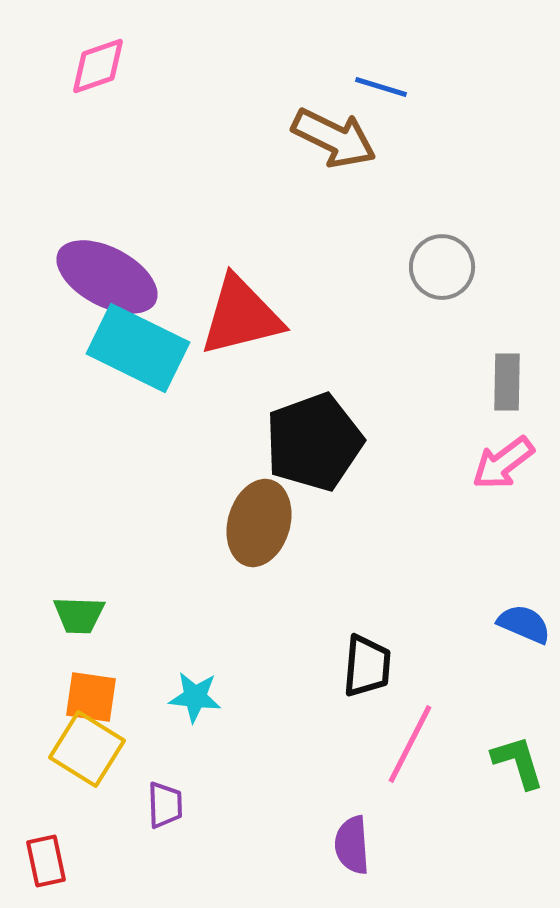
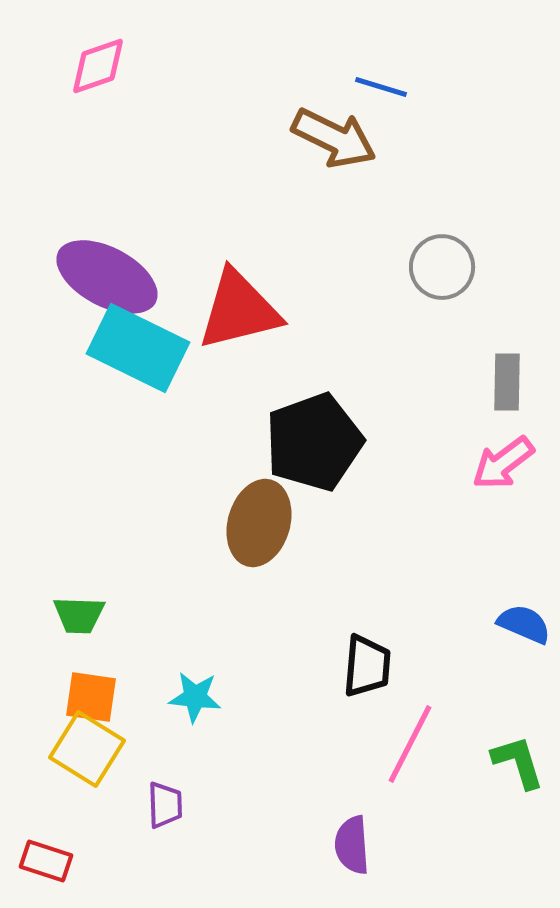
red triangle: moved 2 px left, 6 px up
red rectangle: rotated 60 degrees counterclockwise
